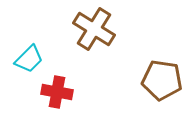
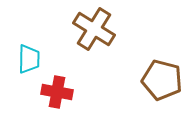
cyan trapezoid: rotated 44 degrees counterclockwise
brown pentagon: rotated 6 degrees clockwise
